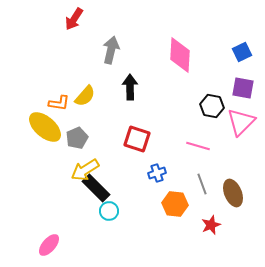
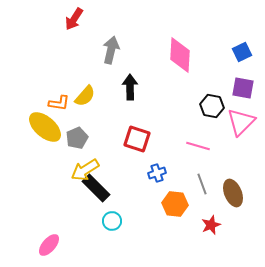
cyan circle: moved 3 px right, 10 px down
